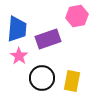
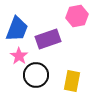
blue trapezoid: rotated 16 degrees clockwise
black circle: moved 6 px left, 3 px up
